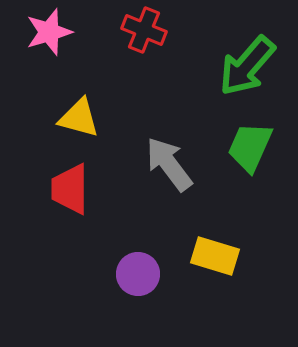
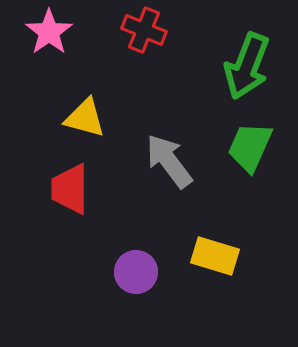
pink star: rotated 18 degrees counterclockwise
green arrow: rotated 20 degrees counterclockwise
yellow triangle: moved 6 px right
gray arrow: moved 3 px up
purple circle: moved 2 px left, 2 px up
